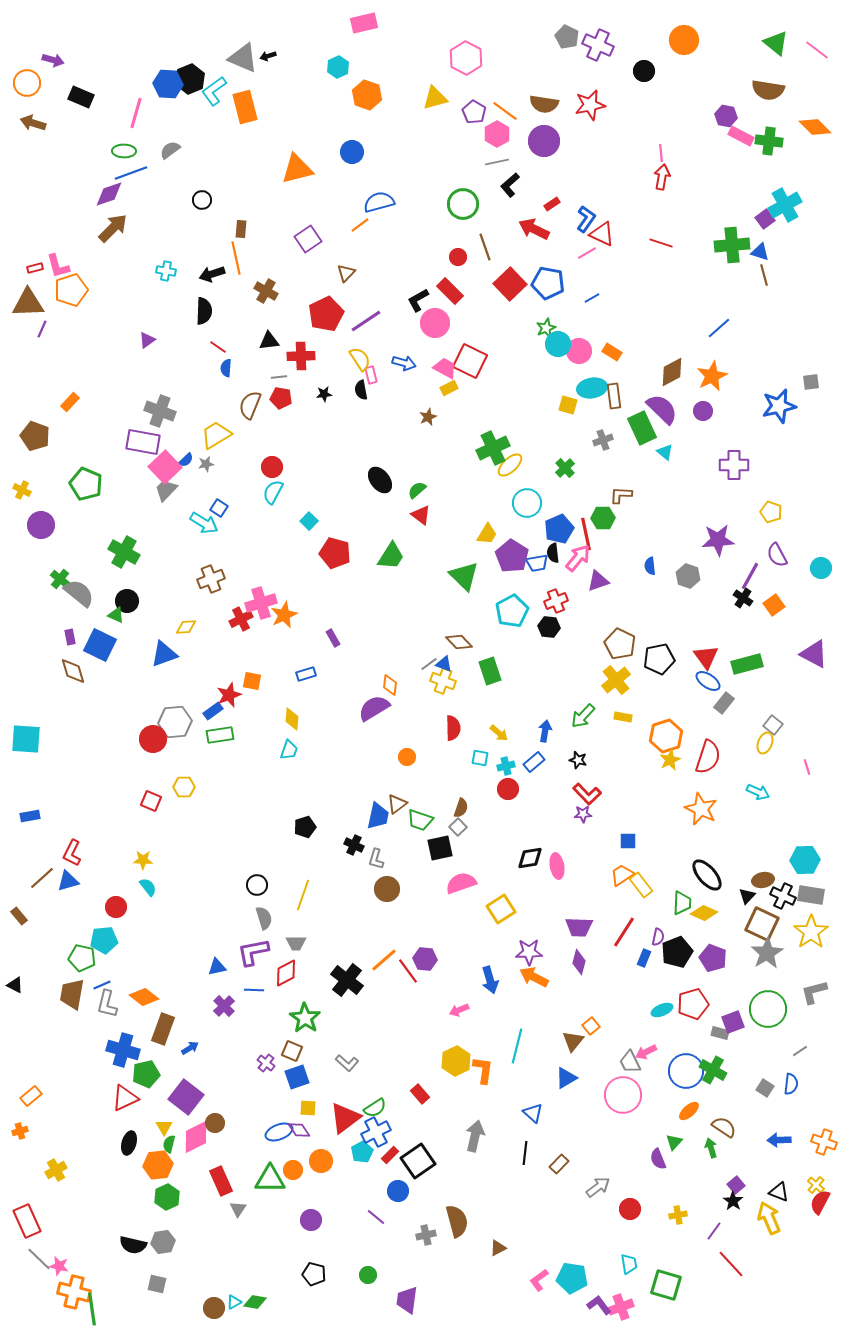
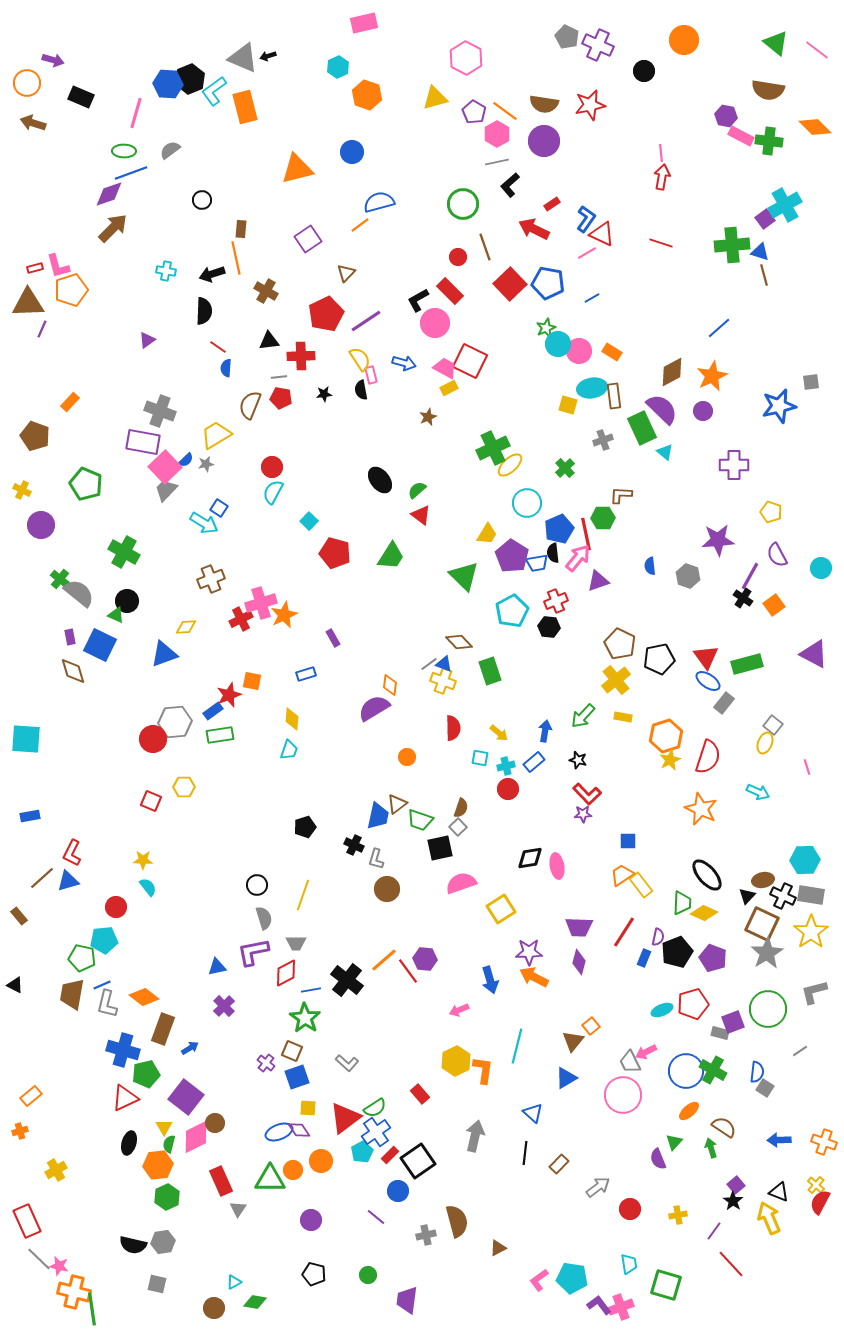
blue line at (254, 990): moved 57 px right; rotated 12 degrees counterclockwise
blue semicircle at (791, 1084): moved 34 px left, 12 px up
blue cross at (376, 1132): rotated 8 degrees counterclockwise
cyan triangle at (234, 1302): moved 20 px up
